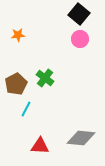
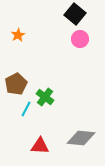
black square: moved 4 px left
orange star: rotated 24 degrees counterclockwise
green cross: moved 19 px down
